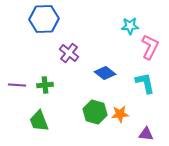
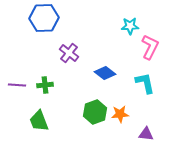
blue hexagon: moved 1 px up
green hexagon: rotated 25 degrees clockwise
